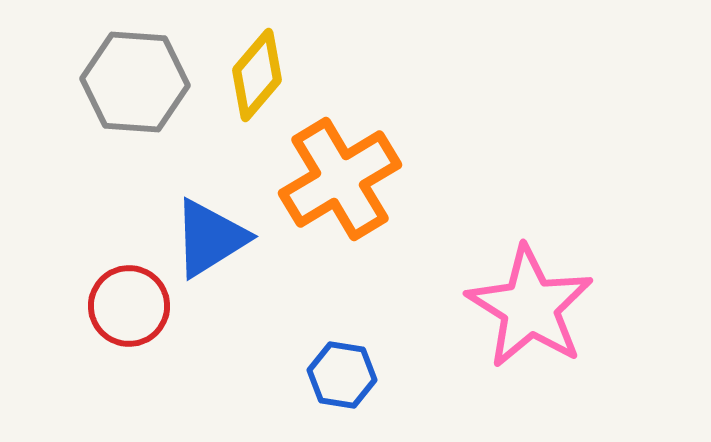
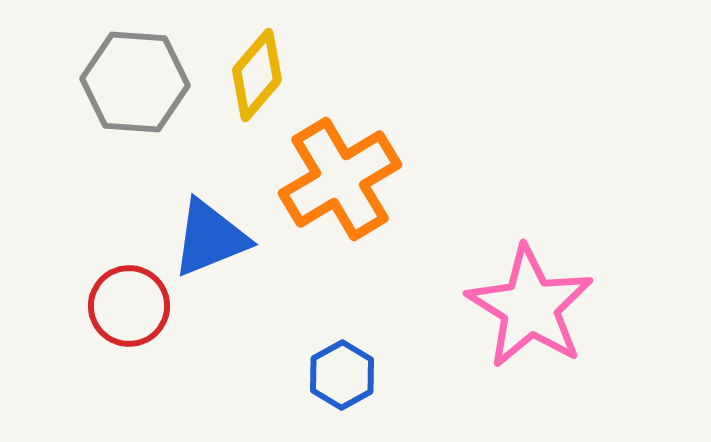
blue triangle: rotated 10 degrees clockwise
blue hexagon: rotated 22 degrees clockwise
